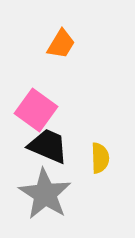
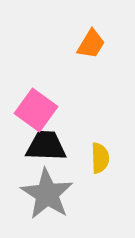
orange trapezoid: moved 30 px right
black trapezoid: moved 2 px left; rotated 21 degrees counterclockwise
gray star: moved 2 px right
